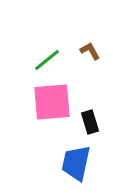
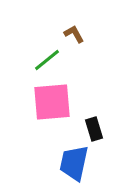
brown L-shape: moved 16 px left, 17 px up
black rectangle: moved 4 px right, 7 px down
blue trapezoid: moved 2 px left
